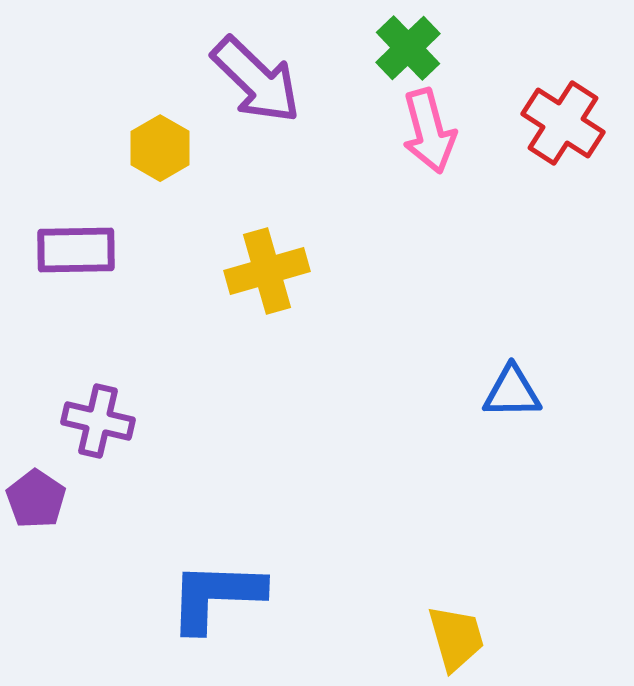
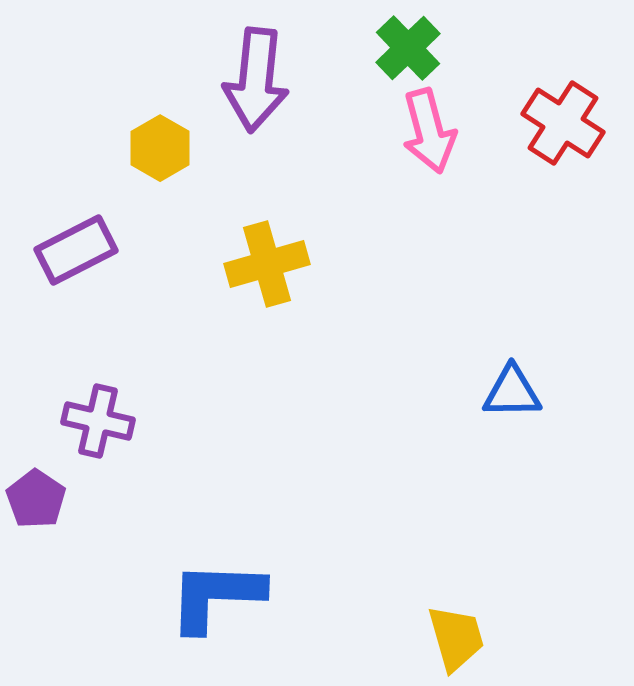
purple arrow: rotated 52 degrees clockwise
purple rectangle: rotated 26 degrees counterclockwise
yellow cross: moved 7 px up
